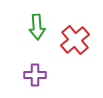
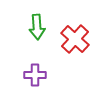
red cross: moved 1 px up; rotated 8 degrees counterclockwise
